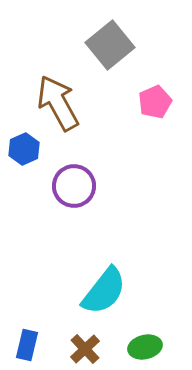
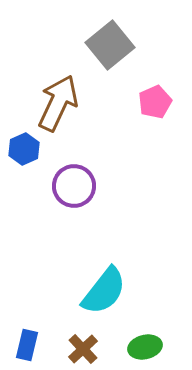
brown arrow: rotated 54 degrees clockwise
brown cross: moved 2 px left
